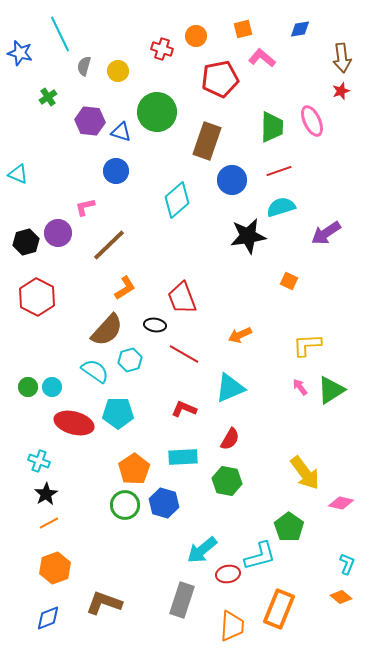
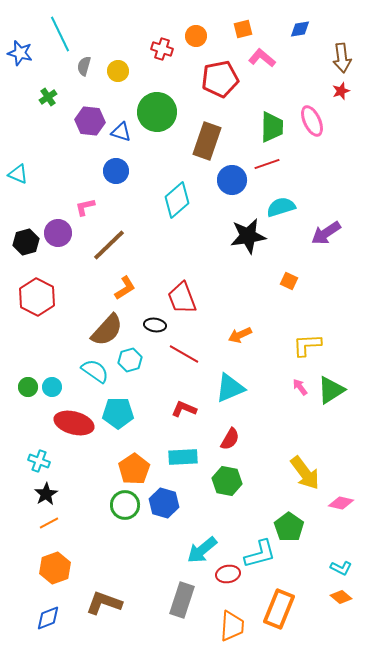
red line at (279, 171): moved 12 px left, 7 px up
cyan L-shape at (260, 556): moved 2 px up
cyan L-shape at (347, 564): moved 6 px left, 4 px down; rotated 95 degrees clockwise
